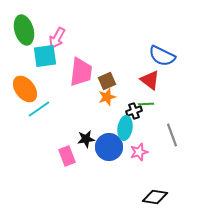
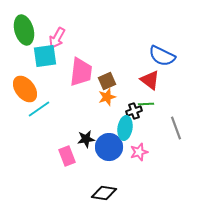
gray line: moved 4 px right, 7 px up
black diamond: moved 51 px left, 4 px up
